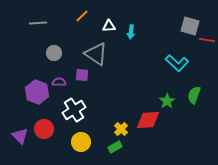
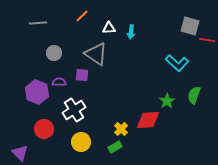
white triangle: moved 2 px down
purple triangle: moved 17 px down
